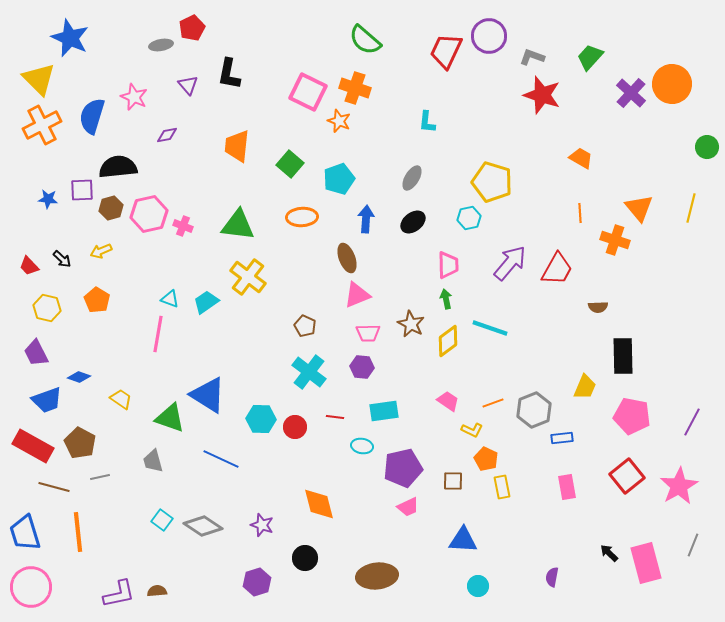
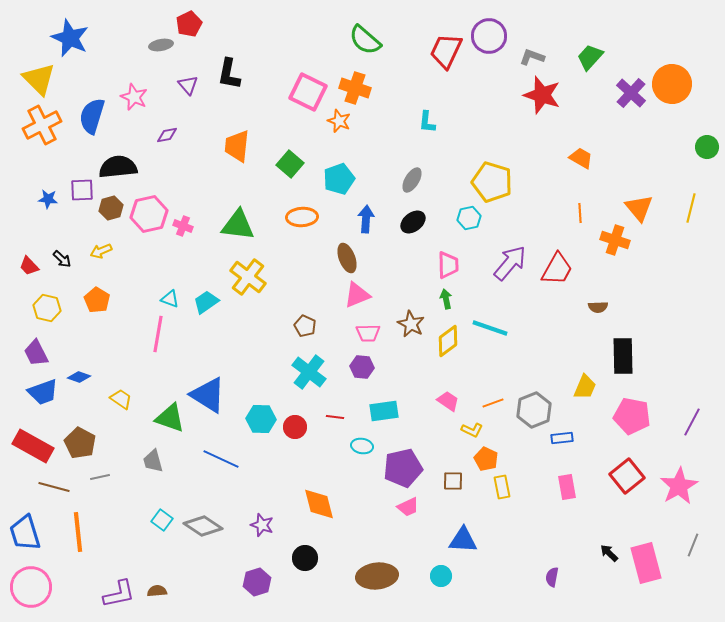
red pentagon at (192, 28): moved 3 px left, 4 px up
gray ellipse at (412, 178): moved 2 px down
blue trapezoid at (47, 400): moved 4 px left, 8 px up
cyan circle at (478, 586): moved 37 px left, 10 px up
